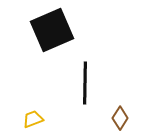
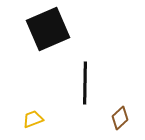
black square: moved 4 px left, 1 px up
brown diamond: rotated 15 degrees clockwise
